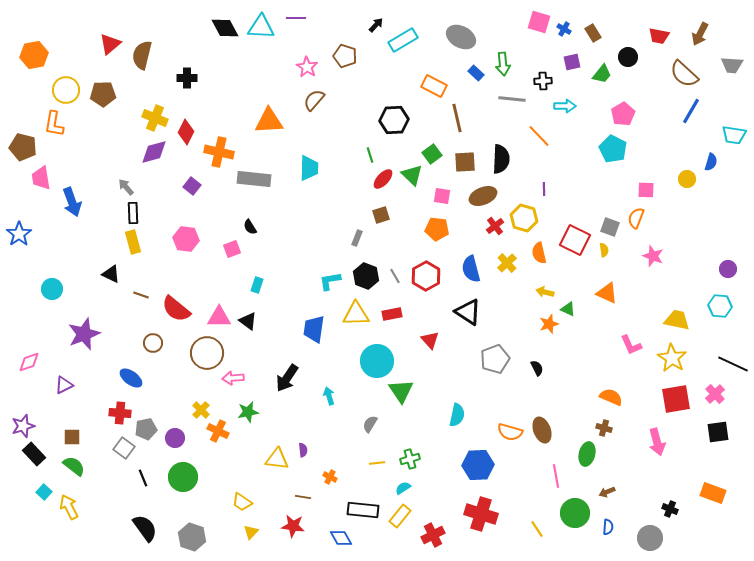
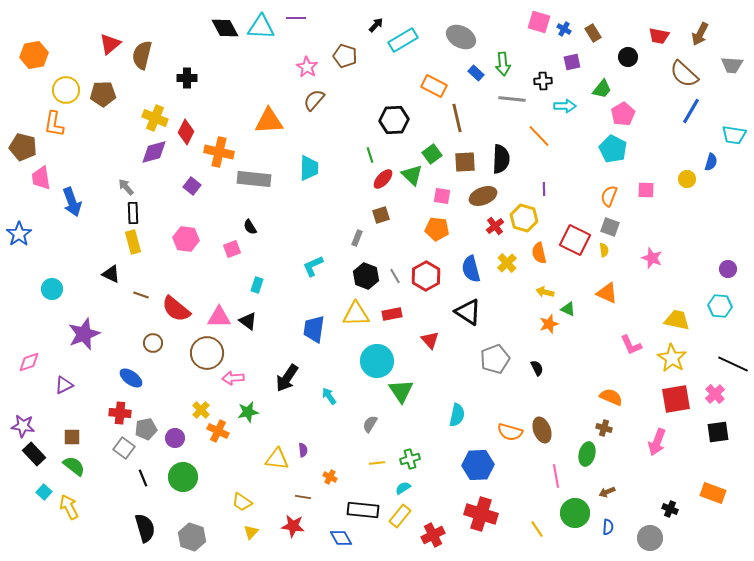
green trapezoid at (602, 74): moved 15 px down
orange semicircle at (636, 218): moved 27 px left, 22 px up
pink star at (653, 256): moved 1 px left, 2 px down
cyan L-shape at (330, 281): moved 17 px left, 15 px up; rotated 15 degrees counterclockwise
cyan arrow at (329, 396): rotated 18 degrees counterclockwise
purple star at (23, 426): rotated 25 degrees clockwise
pink arrow at (657, 442): rotated 36 degrees clockwise
black semicircle at (145, 528): rotated 20 degrees clockwise
